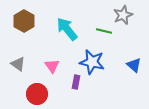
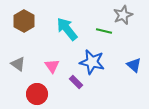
purple rectangle: rotated 56 degrees counterclockwise
